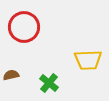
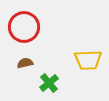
brown semicircle: moved 14 px right, 12 px up
green cross: rotated 12 degrees clockwise
